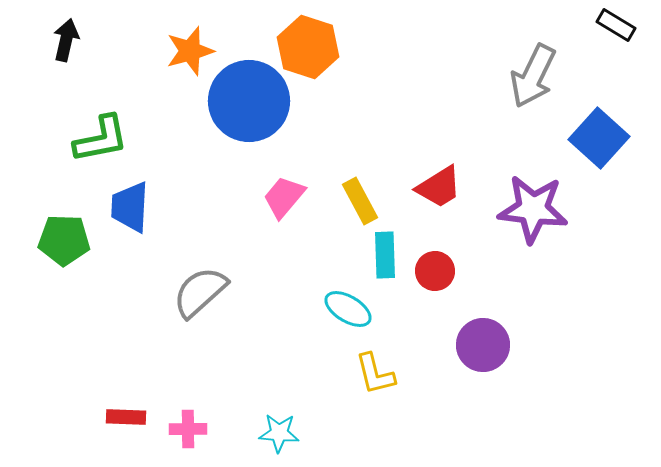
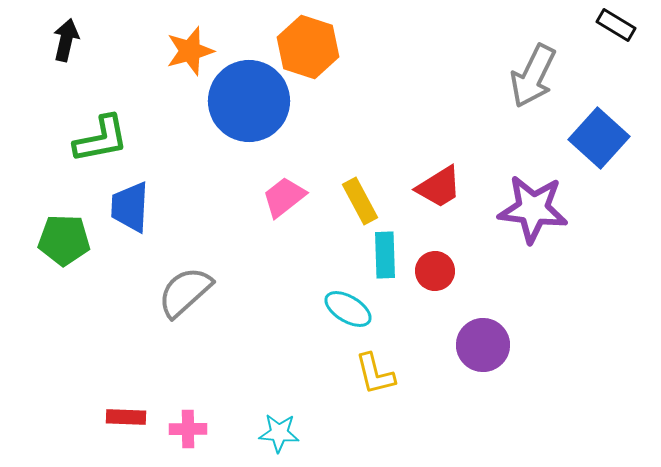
pink trapezoid: rotated 12 degrees clockwise
gray semicircle: moved 15 px left
